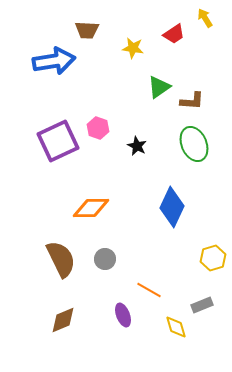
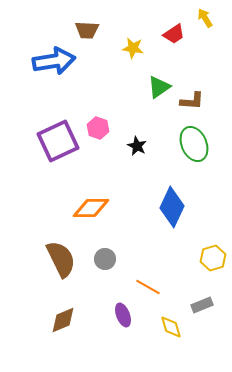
orange line: moved 1 px left, 3 px up
yellow diamond: moved 5 px left
